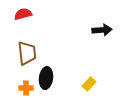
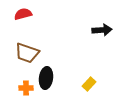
brown trapezoid: rotated 115 degrees clockwise
